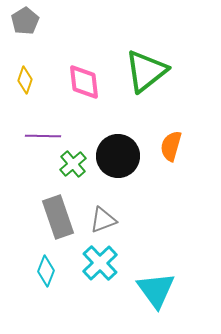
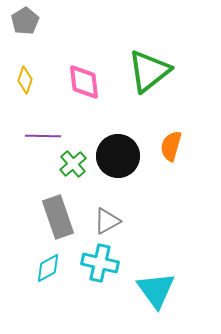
green triangle: moved 3 px right
gray triangle: moved 4 px right, 1 px down; rotated 8 degrees counterclockwise
cyan cross: rotated 33 degrees counterclockwise
cyan diamond: moved 2 px right, 3 px up; rotated 40 degrees clockwise
